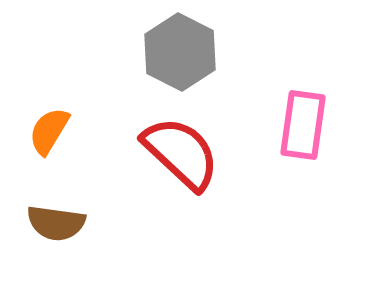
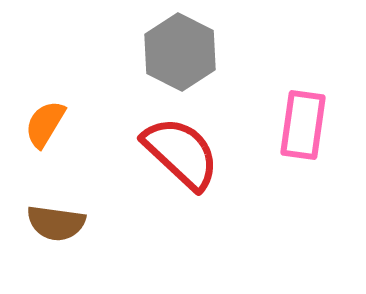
orange semicircle: moved 4 px left, 7 px up
